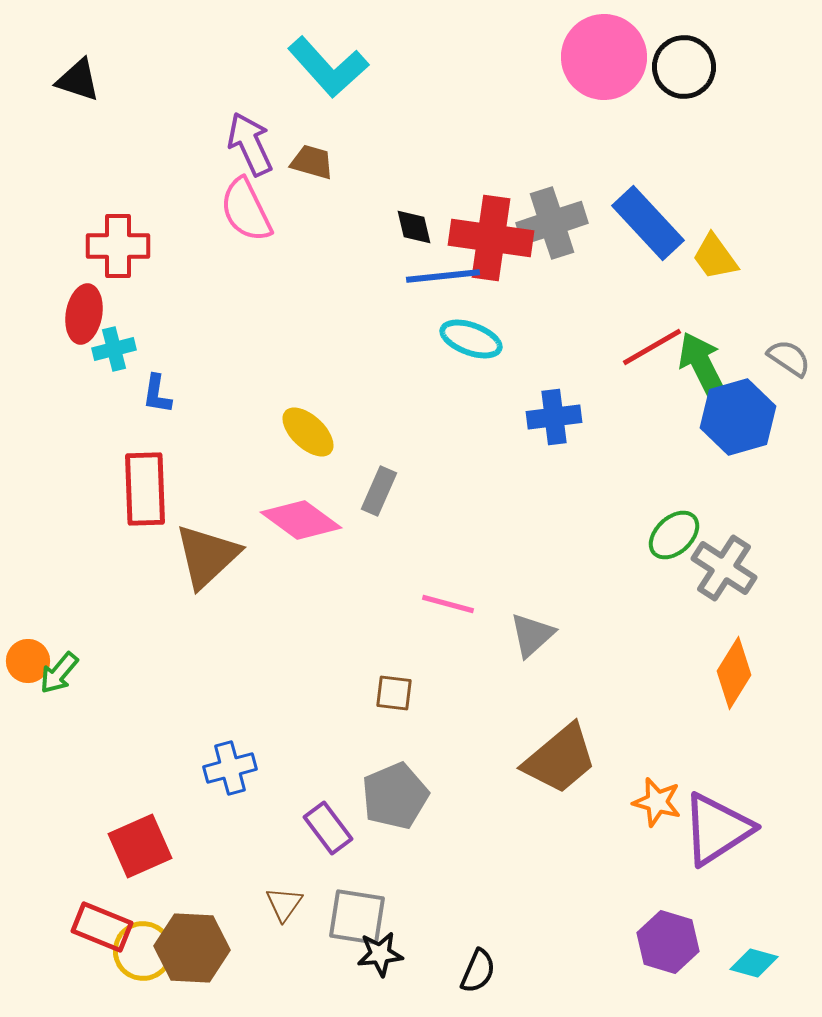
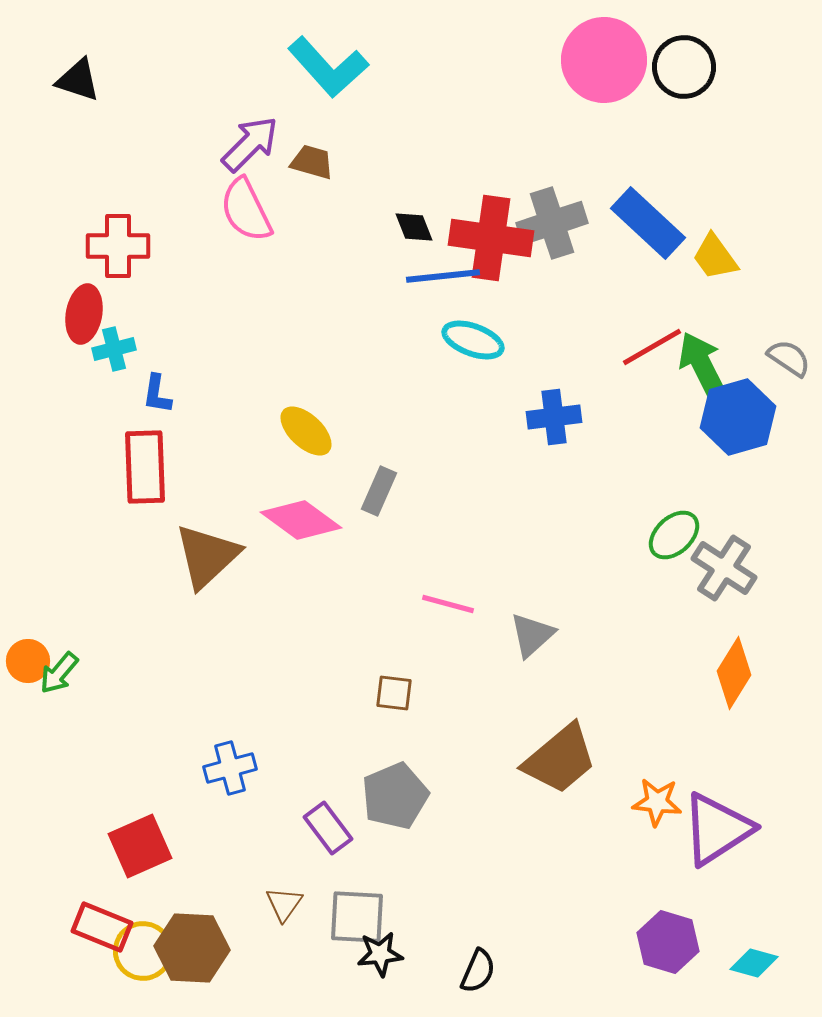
pink circle at (604, 57): moved 3 px down
purple arrow at (250, 144): rotated 70 degrees clockwise
blue rectangle at (648, 223): rotated 4 degrees counterclockwise
black diamond at (414, 227): rotated 9 degrees counterclockwise
cyan ellipse at (471, 339): moved 2 px right, 1 px down
yellow ellipse at (308, 432): moved 2 px left, 1 px up
red rectangle at (145, 489): moved 22 px up
orange star at (657, 802): rotated 9 degrees counterclockwise
gray square at (357, 917): rotated 6 degrees counterclockwise
